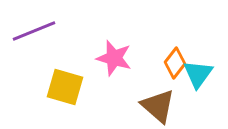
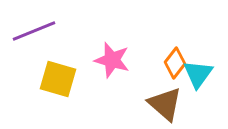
pink star: moved 2 px left, 2 px down
yellow square: moved 7 px left, 8 px up
brown triangle: moved 7 px right, 2 px up
